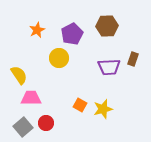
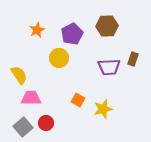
orange square: moved 2 px left, 5 px up
